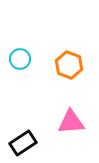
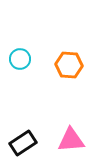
orange hexagon: rotated 16 degrees counterclockwise
pink triangle: moved 18 px down
